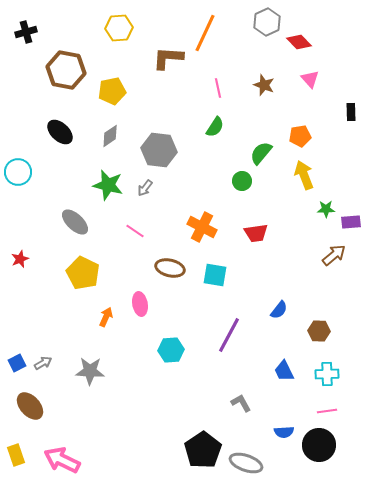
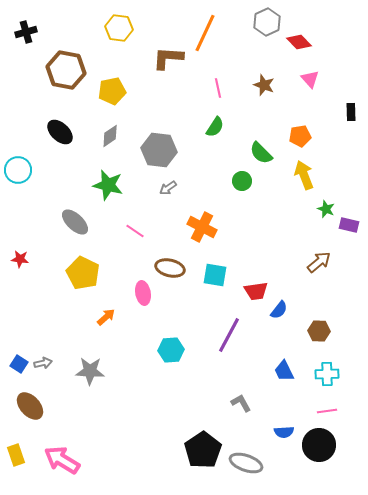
yellow hexagon at (119, 28): rotated 12 degrees clockwise
green semicircle at (261, 153): rotated 85 degrees counterclockwise
cyan circle at (18, 172): moved 2 px up
gray arrow at (145, 188): moved 23 px right; rotated 18 degrees clockwise
green star at (326, 209): rotated 24 degrees clockwise
purple rectangle at (351, 222): moved 2 px left, 3 px down; rotated 18 degrees clockwise
red trapezoid at (256, 233): moved 58 px down
brown arrow at (334, 255): moved 15 px left, 7 px down
red star at (20, 259): rotated 30 degrees clockwise
pink ellipse at (140, 304): moved 3 px right, 11 px up
orange arrow at (106, 317): rotated 24 degrees clockwise
blue square at (17, 363): moved 2 px right, 1 px down; rotated 30 degrees counterclockwise
gray arrow at (43, 363): rotated 18 degrees clockwise
pink arrow at (62, 460): rotated 6 degrees clockwise
